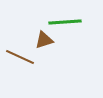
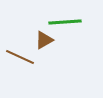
brown triangle: rotated 12 degrees counterclockwise
